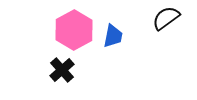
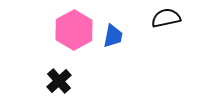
black semicircle: rotated 24 degrees clockwise
black cross: moved 3 px left, 11 px down
